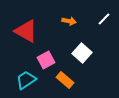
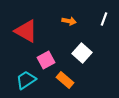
white line: rotated 24 degrees counterclockwise
